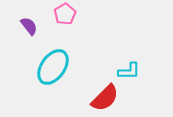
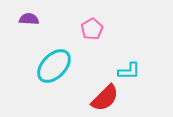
pink pentagon: moved 27 px right, 15 px down
purple semicircle: moved 7 px up; rotated 48 degrees counterclockwise
cyan ellipse: moved 1 px right, 1 px up; rotated 9 degrees clockwise
